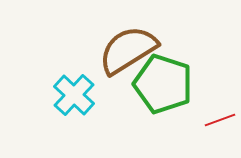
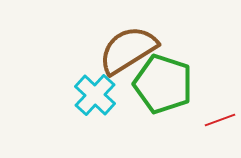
cyan cross: moved 21 px right
